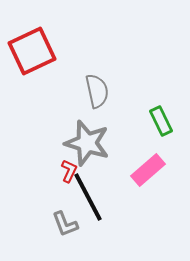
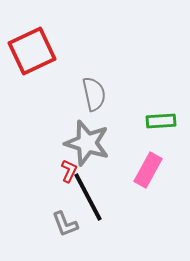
gray semicircle: moved 3 px left, 3 px down
green rectangle: rotated 68 degrees counterclockwise
pink rectangle: rotated 20 degrees counterclockwise
